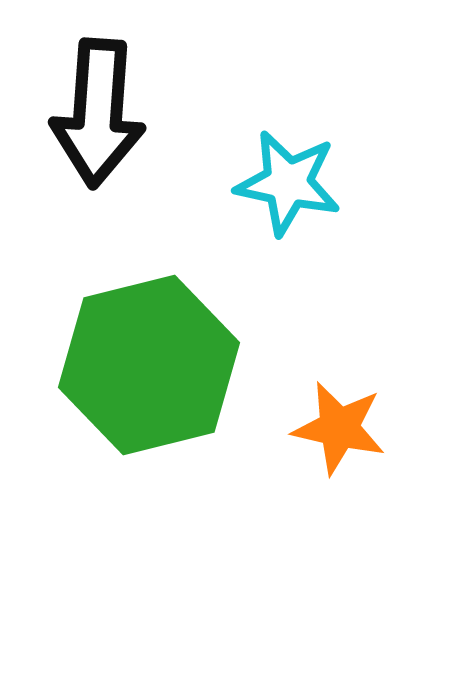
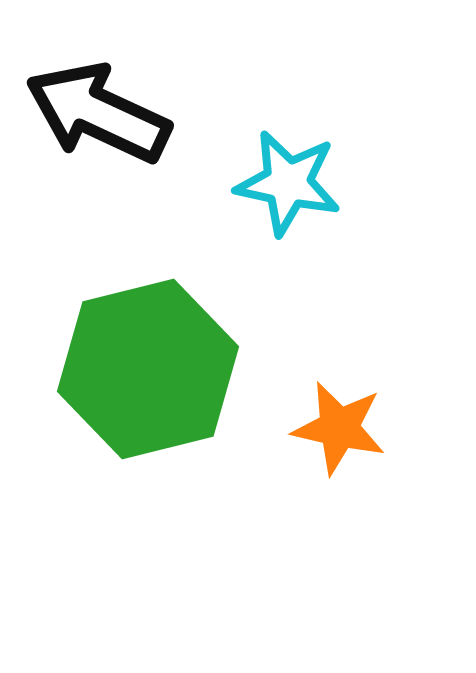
black arrow: rotated 111 degrees clockwise
green hexagon: moved 1 px left, 4 px down
